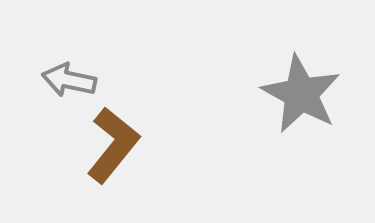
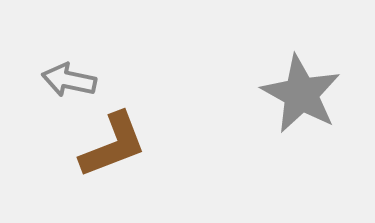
brown L-shape: rotated 30 degrees clockwise
